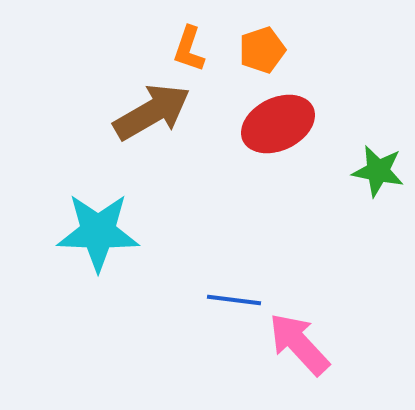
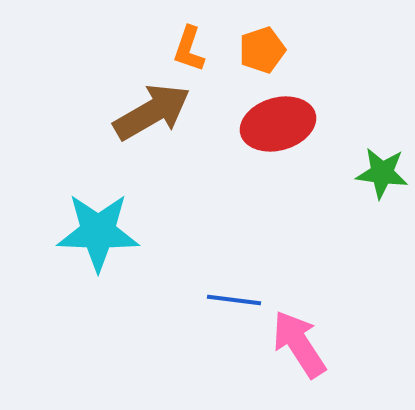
red ellipse: rotated 10 degrees clockwise
green star: moved 4 px right, 2 px down; rotated 4 degrees counterclockwise
pink arrow: rotated 10 degrees clockwise
